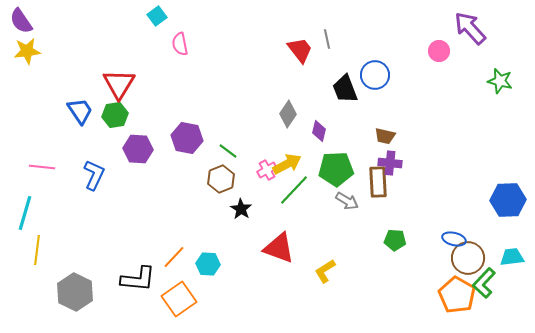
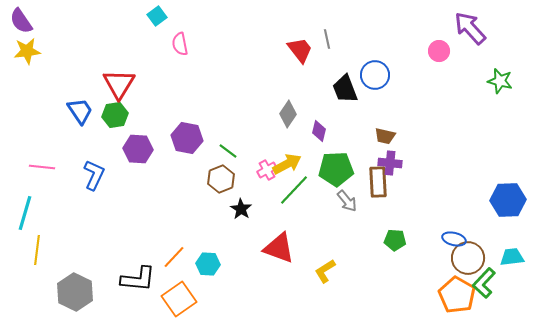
gray arrow at (347, 201): rotated 20 degrees clockwise
